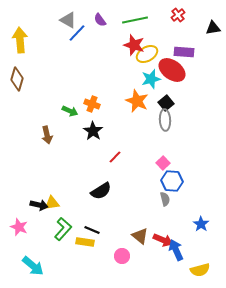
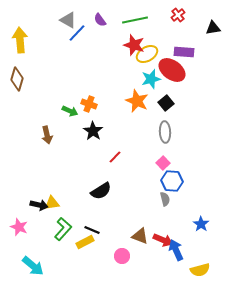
orange cross: moved 3 px left
gray ellipse: moved 12 px down
brown triangle: rotated 18 degrees counterclockwise
yellow rectangle: rotated 36 degrees counterclockwise
